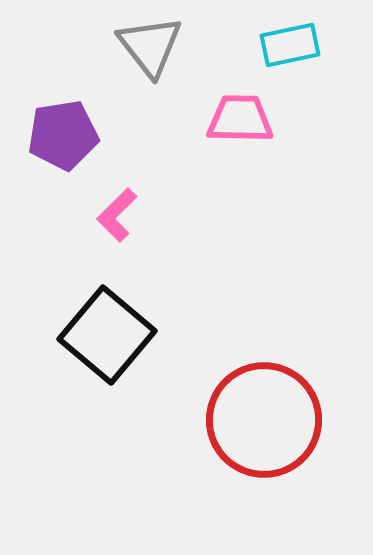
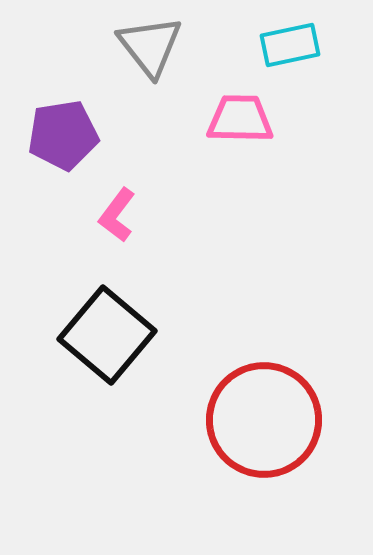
pink L-shape: rotated 8 degrees counterclockwise
